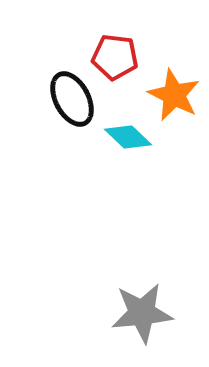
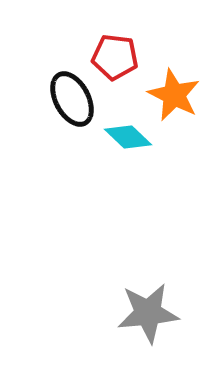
gray star: moved 6 px right
